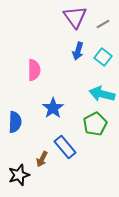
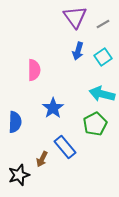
cyan square: rotated 18 degrees clockwise
